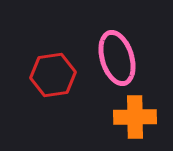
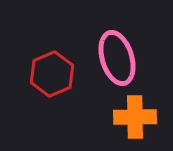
red hexagon: moved 1 px left, 1 px up; rotated 15 degrees counterclockwise
